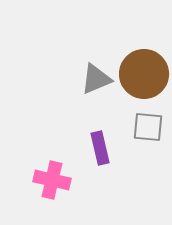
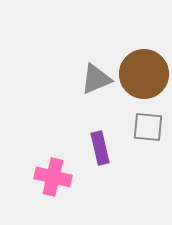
pink cross: moved 1 px right, 3 px up
